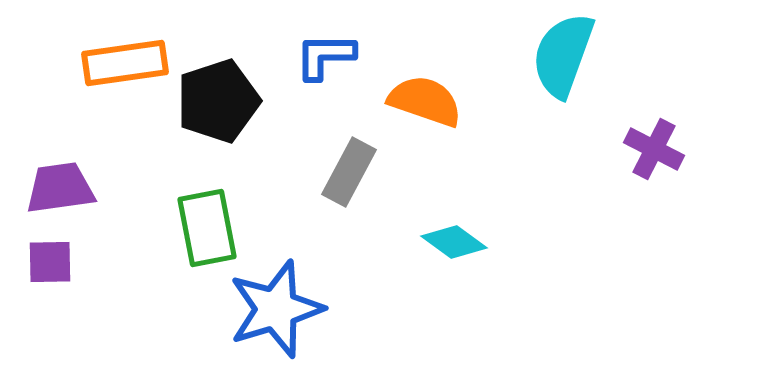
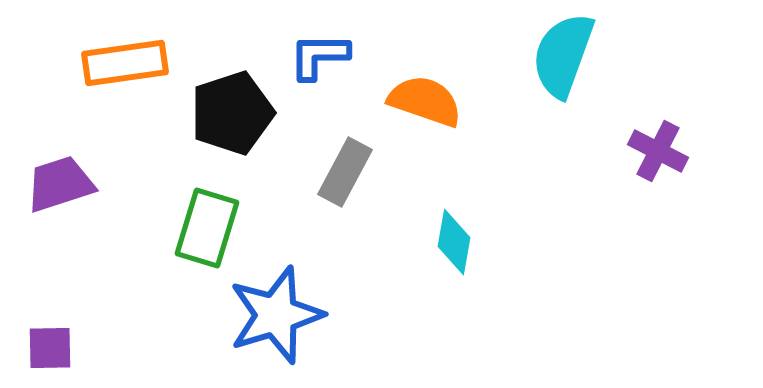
blue L-shape: moved 6 px left
black pentagon: moved 14 px right, 12 px down
purple cross: moved 4 px right, 2 px down
gray rectangle: moved 4 px left
purple trapezoid: moved 4 px up; rotated 10 degrees counterclockwise
green rectangle: rotated 28 degrees clockwise
cyan diamond: rotated 64 degrees clockwise
purple square: moved 86 px down
blue star: moved 6 px down
